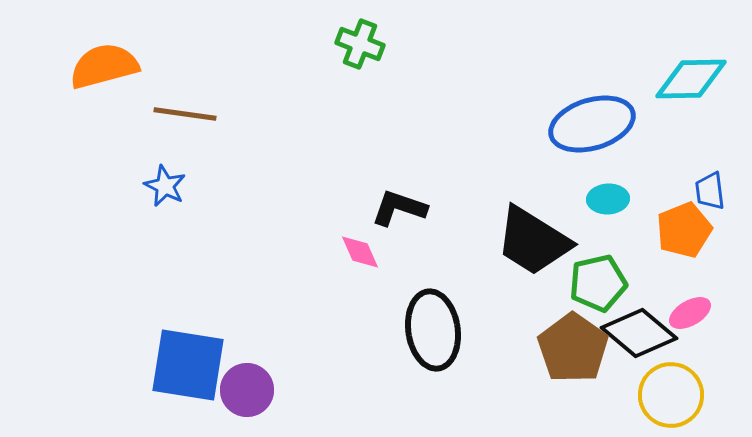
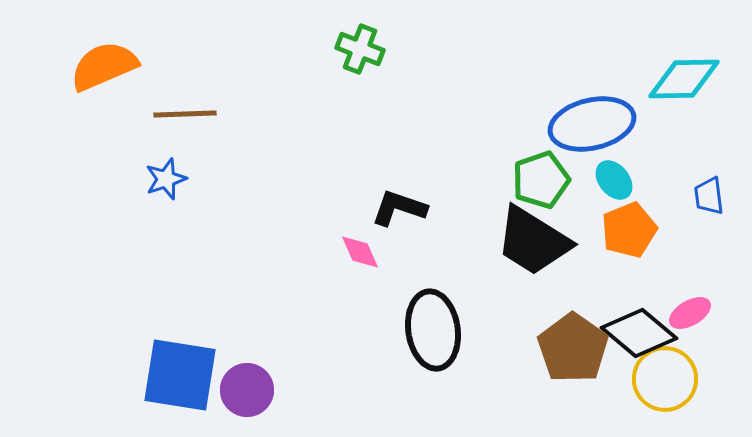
green cross: moved 5 px down
orange semicircle: rotated 8 degrees counterclockwise
cyan diamond: moved 7 px left
brown line: rotated 10 degrees counterclockwise
blue ellipse: rotated 4 degrees clockwise
blue star: moved 1 px right, 7 px up; rotated 27 degrees clockwise
blue trapezoid: moved 1 px left, 5 px down
cyan ellipse: moved 6 px right, 19 px up; rotated 54 degrees clockwise
orange pentagon: moved 55 px left
green pentagon: moved 57 px left, 103 px up; rotated 6 degrees counterclockwise
blue square: moved 8 px left, 10 px down
yellow circle: moved 6 px left, 16 px up
